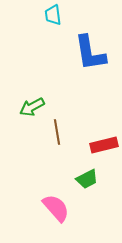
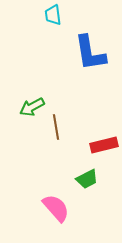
brown line: moved 1 px left, 5 px up
